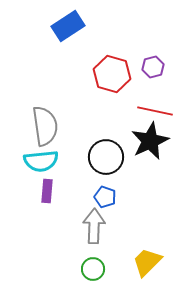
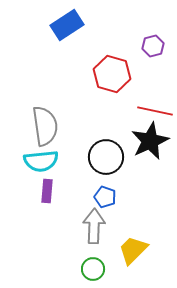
blue rectangle: moved 1 px left, 1 px up
purple hexagon: moved 21 px up
yellow trapezoid: moved 14 px left, 12 px up
